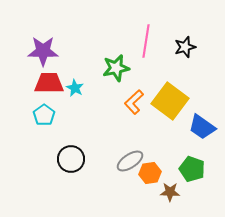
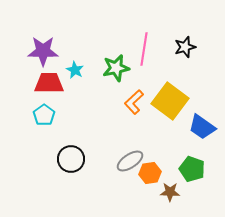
pink line: moved 2 px left, 8 px down
cyan star: moved 18 px up
